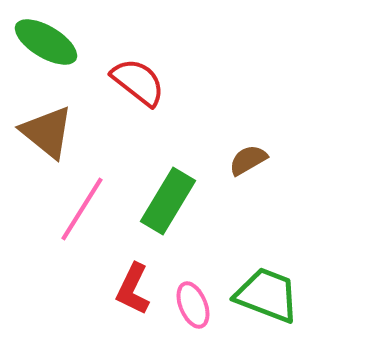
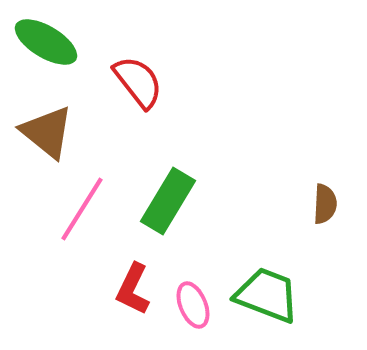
red semicircle: rotated 14 degrees clockwise
brown semicircle: moved 77 px right, 44 px down; rotated 123 degrees clockwise
